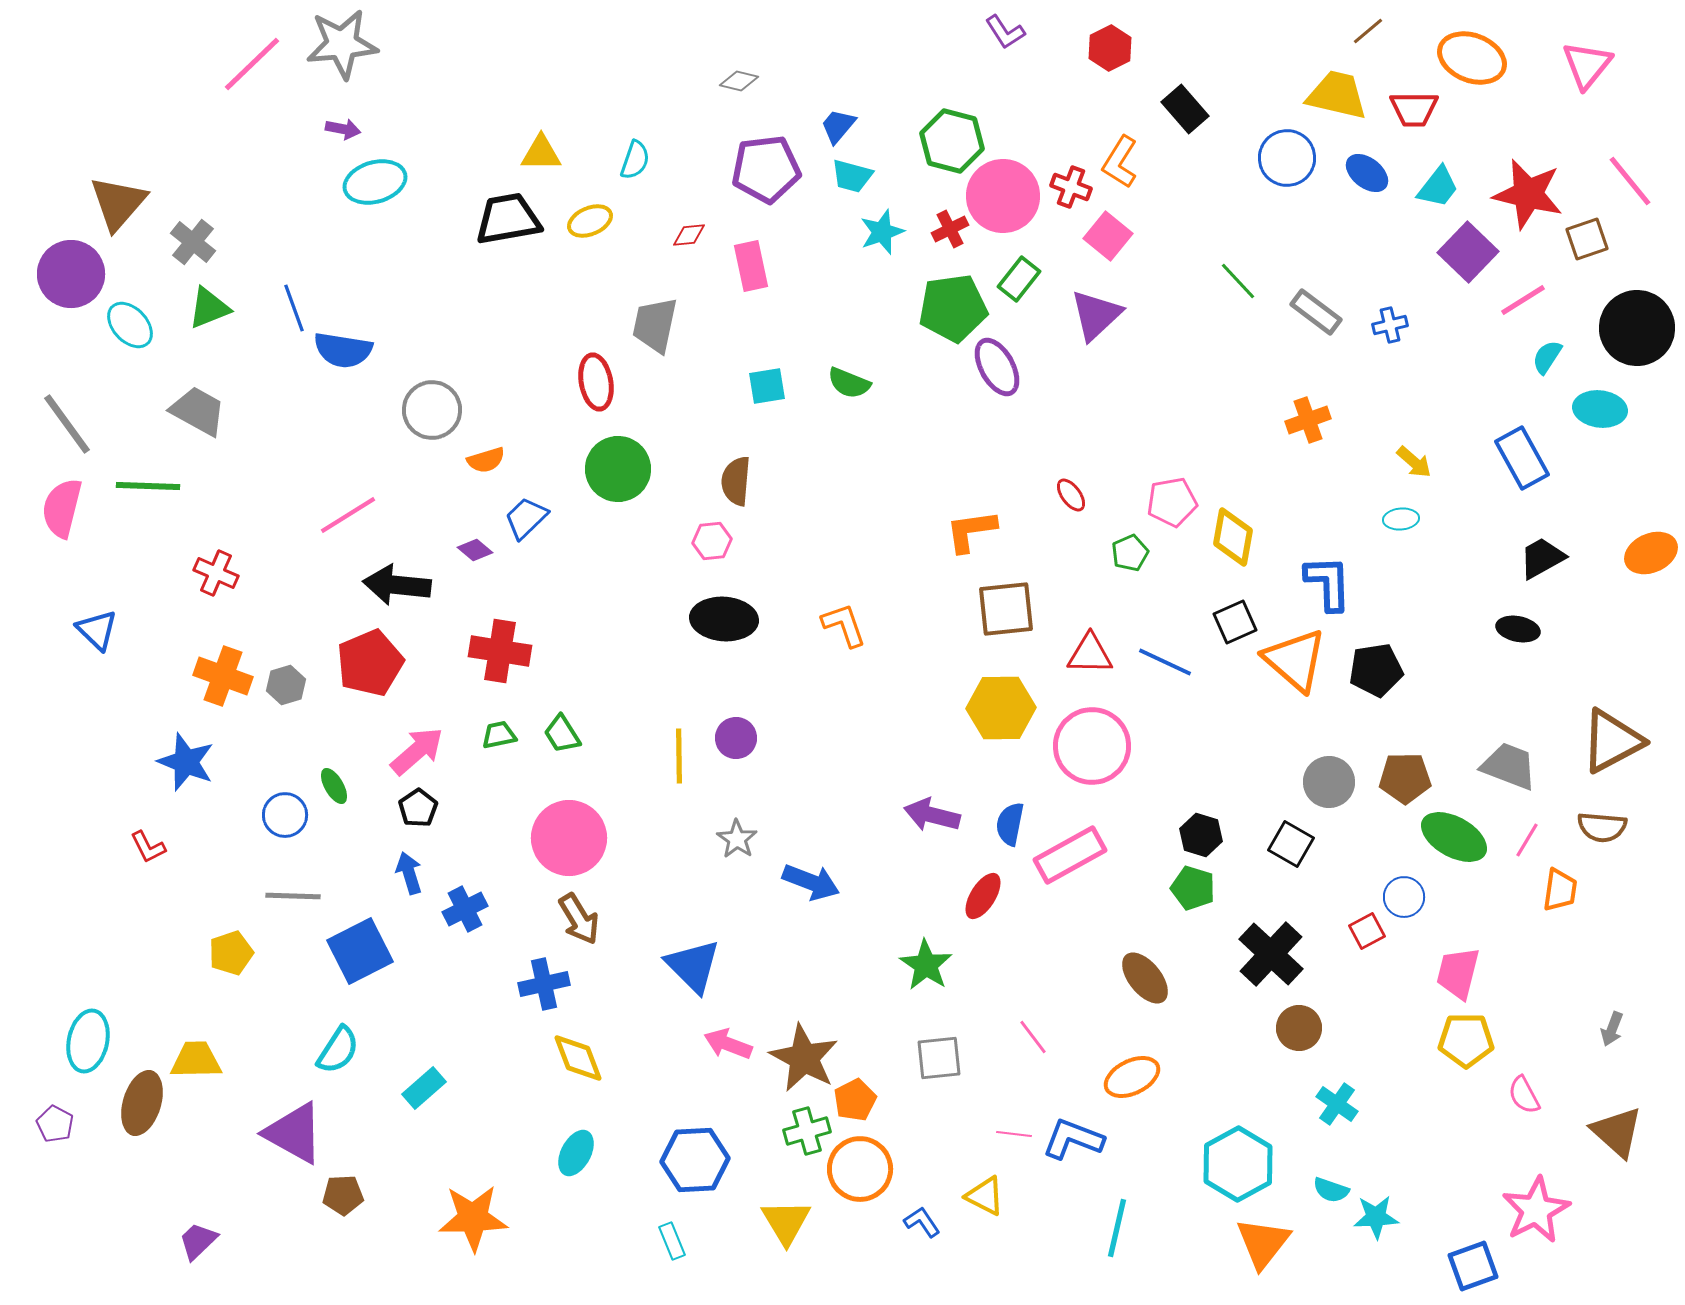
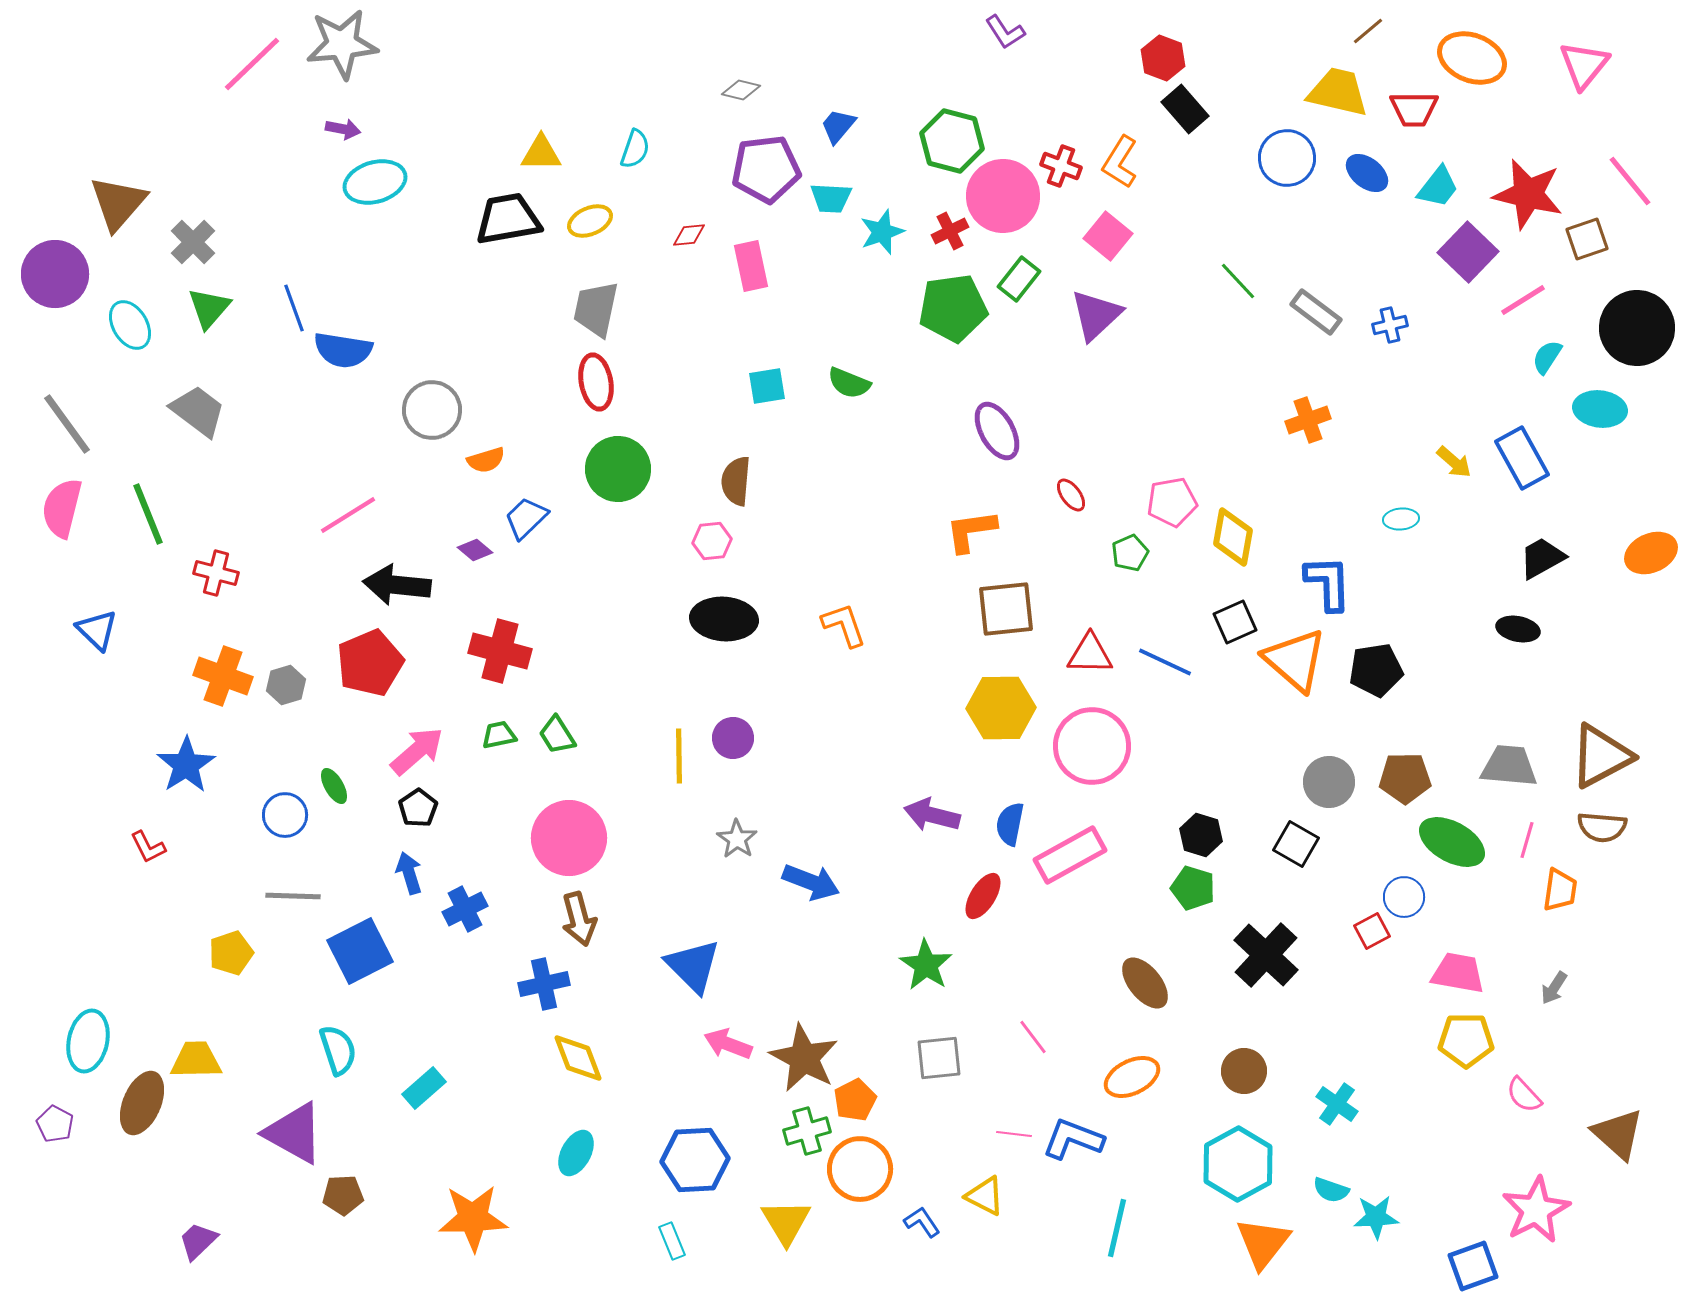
red hexagon at (1110, 48): moved 53 px right, 10 px down; rotated 12 degrees counterclockwise
pink triangle at (1587, 65): moved 3 px left
gray diamond at (739, 81): moved 2 px right, 9 px down
yellow trapezoid at (1337, 95): moved 1 px right, 3 px up
cyan semicircle at (635, 160): moved 11 px up
cyan trapezoid at (852, 176): moved 21 px left, 22 px down; rotated 12 degrees counterclockwise
red cross at (1071, 187): moved 10 px left, 21 px up
red cross at (950, 229): moved 2 px down
gray cross at (193, 242): rotated 6 degrees clockwise
purple circle at (71, 274): moved 16 px left
green triangle at (209, 308): rotated 27 degrees counterclockwise
cyan ellipse at (130, 325): rotated 12 degrees clockwise
gray trapezoid at (655, 325): moved 59 px left, 16 px up
purple ellipse at (997, 367): moved 64 px down
gray trapezoid at (198, 411): rotated 8 degrees clockwise
yellow arrow at (1414, 462): moved 40 px right
green line at (148, 486): moved 28 px down; rotated 66 degrees clockwise
red cross at (216, 573): rotated 9 degrees counterclockwise
red cross at (500, 651): rotated 6 degrees clockwise
green trapezoid at (562, 734): moved 5 px left, 1 px down
purple circle at (736, 738): moved 3 px left
brown triangle at (1612, 741): moved 11 px left, 15 px down
blue star at (186, 762): moved 3 px down; rotated 18 degrees clockwise
gray trapezoid at (1509, 766): rotated 16 degrees counterclockwise
green ellipse at (1454, 837): moved 2 px left, 5 px down
pink line at (1527, 840): rotated 15 degrees counterclockwise
black square at (1291, 844): moved 5 px right
brown arrow at (579, 919): rotated 16 degrees clockwise
red square at (1367, 931): moved 5 px right
black cross at (1271, 954): moved 5 px left, 1 px down
pink trapezoid at (1458, 973): rotated 86 degrees clockwise
brown ellipse at (1145, 978): moved 5 px down
brown circle at (1299, 1028): moved 55 px left, 43 px down
gray arrow at (1612, 1029): moved 58 px left, 41 px up; rotated 12 degrees clockwise
cyan semicircle at (338, 1050): rotated 51 degrees counterclockwise
pink semicircle at (1524, 1095): rotated 15 degrees counterclockwise
brown ellipse at (142, 1103): rotated 6 degrees clockwise
brown triangle at (1617, 1132): moved 1 px right, 2 px down
